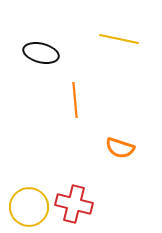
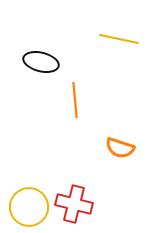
black ellipse: moved 9 px down
